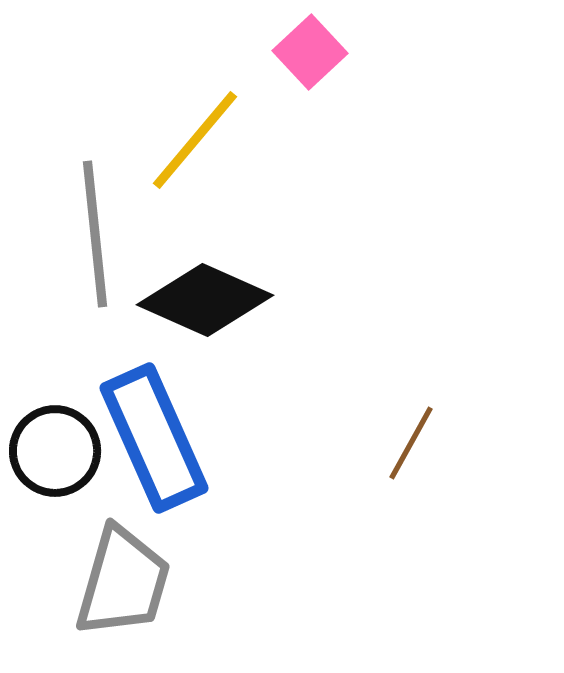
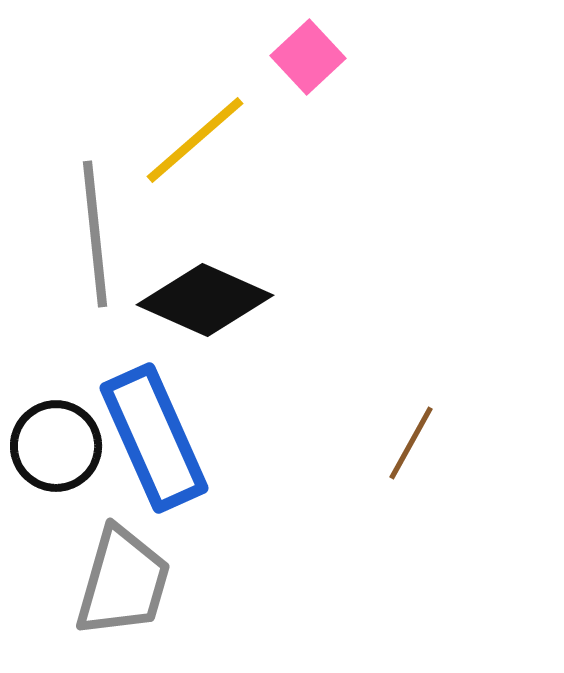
pink square: moved 2 px left, 5 px down
yellow line: rotated 9 degrees clockwise
black circle: moved 1 px right, 5 px up
